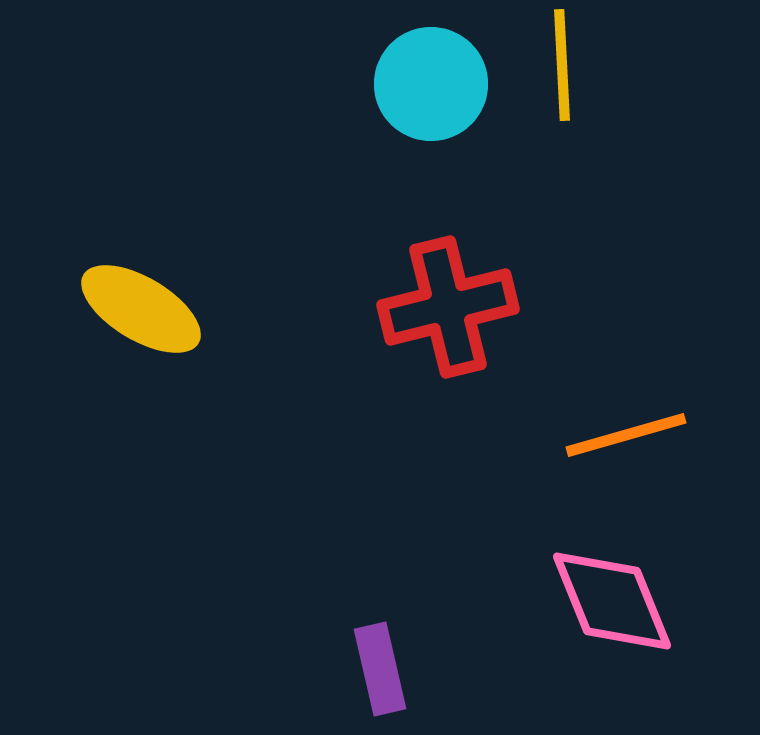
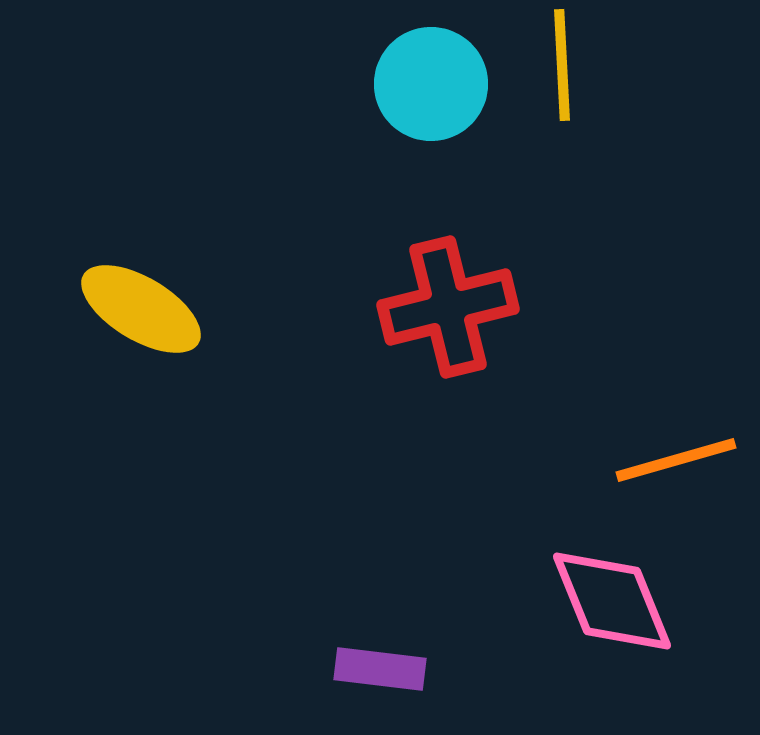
orange line: moved 50 px right, 25 px down
purple rectangle: rotated 70 degrees counterclockwise
